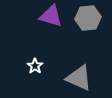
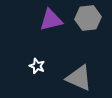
purple triangle: moved 4 px down; rotated 30 degrees counterclockwise
white star: moved 2 px right; rotated 14 degrees counterclockwise
